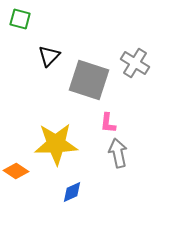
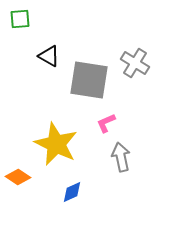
green square: rotated 20 degrees counterclockwise
black triangle: rotated 45 degrees counterclockwise
gray square: rotated 9 degrees counterclockwise
pink L-shape: moved 2 px left; rotated 60 degrees clockwise
yellow star: rotated 27 degrees clockwise
gray arrow: moved 3 px right, 4 px down
orange diamond: moved 2 px right, 6 px down
